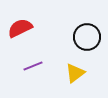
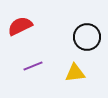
red semicircle: moved 2 px up
yellow triangle: rotated 30 degrees clockwise
